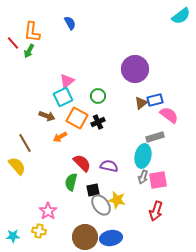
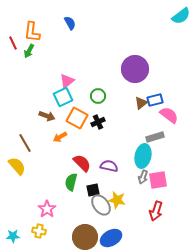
red line: rotated 16 degrees clockwise
pink star: moved 1 px left, 2 px up
blue ellipse: rotated 20 degrees counterclockwise
